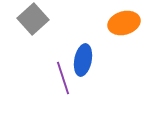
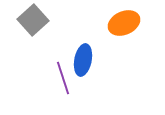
gray square: moved 1 px down
orange ellipse: rotated 8 degrees counterclockwise
